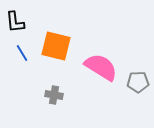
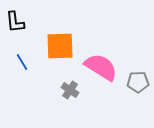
orange square: moved 4 px right; rotated 16 degrees counterclockwise
blue line: moved 9 px down
gray cross: moved 16 px right, 5 px up; rotated 24 degrees clockwise
